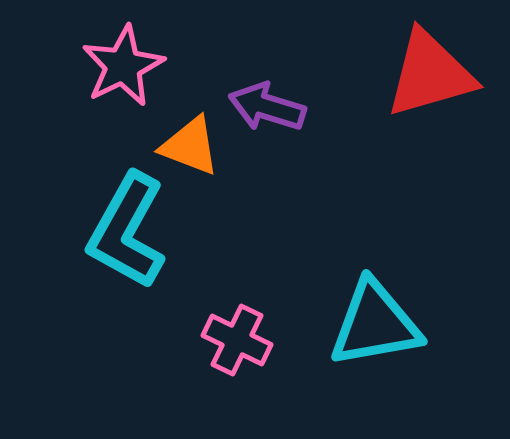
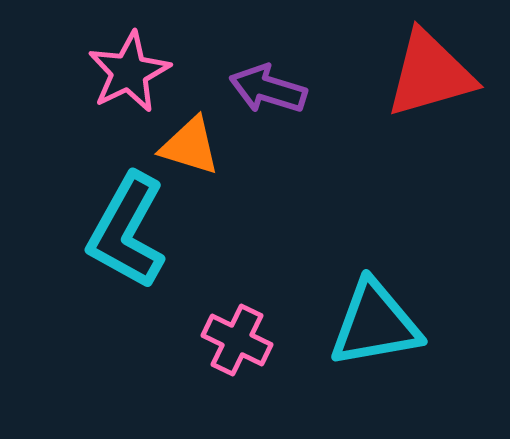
pink star: moved 6 px right, 6 px down
purple arrow: moved 1 px right, 18 px up
orange triangle: rotated 4 degrees counterclockwise
